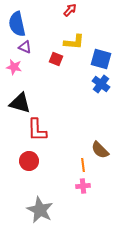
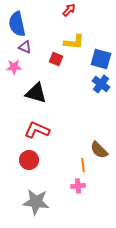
red arrow: moved 1 px left
pink star: rotated 14 degrees counterclockwise
black triangle: moved 16 px right, 10 px up
red L-shape: rotated 115 degrees clockwise
brown semicircle: moved 1 px left
red circle: moved 1 px up
pink cross: moved 5 px left
gray star: moved 4 px left, 8 px up; rotated 20 degrees counterclockwise
